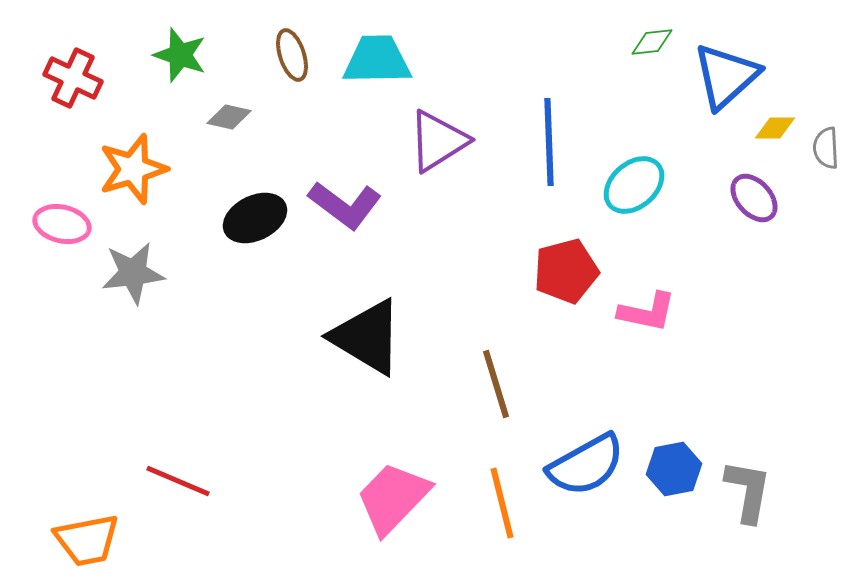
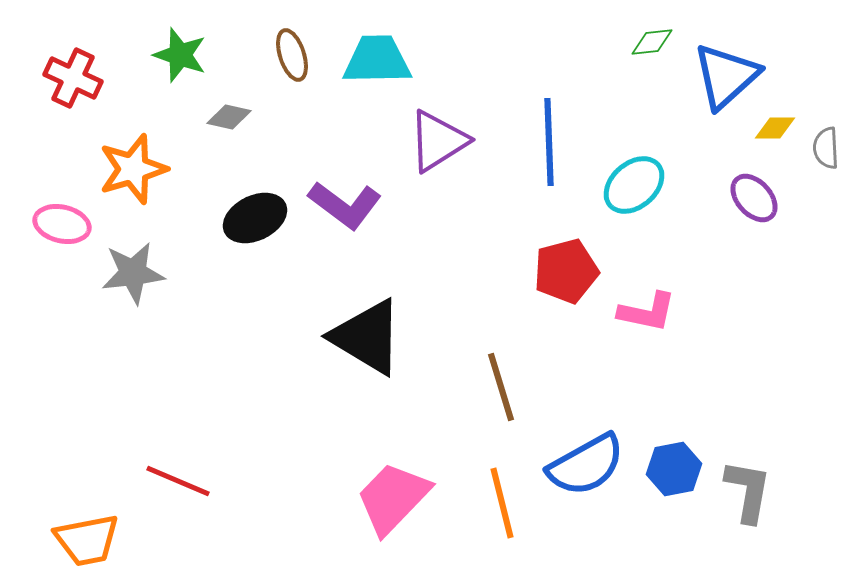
brown line: moved 5 px right, 3 px down
